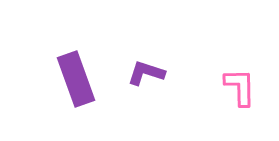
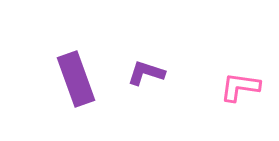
pink L-shape: rotated 81 degrees counterclockwise
